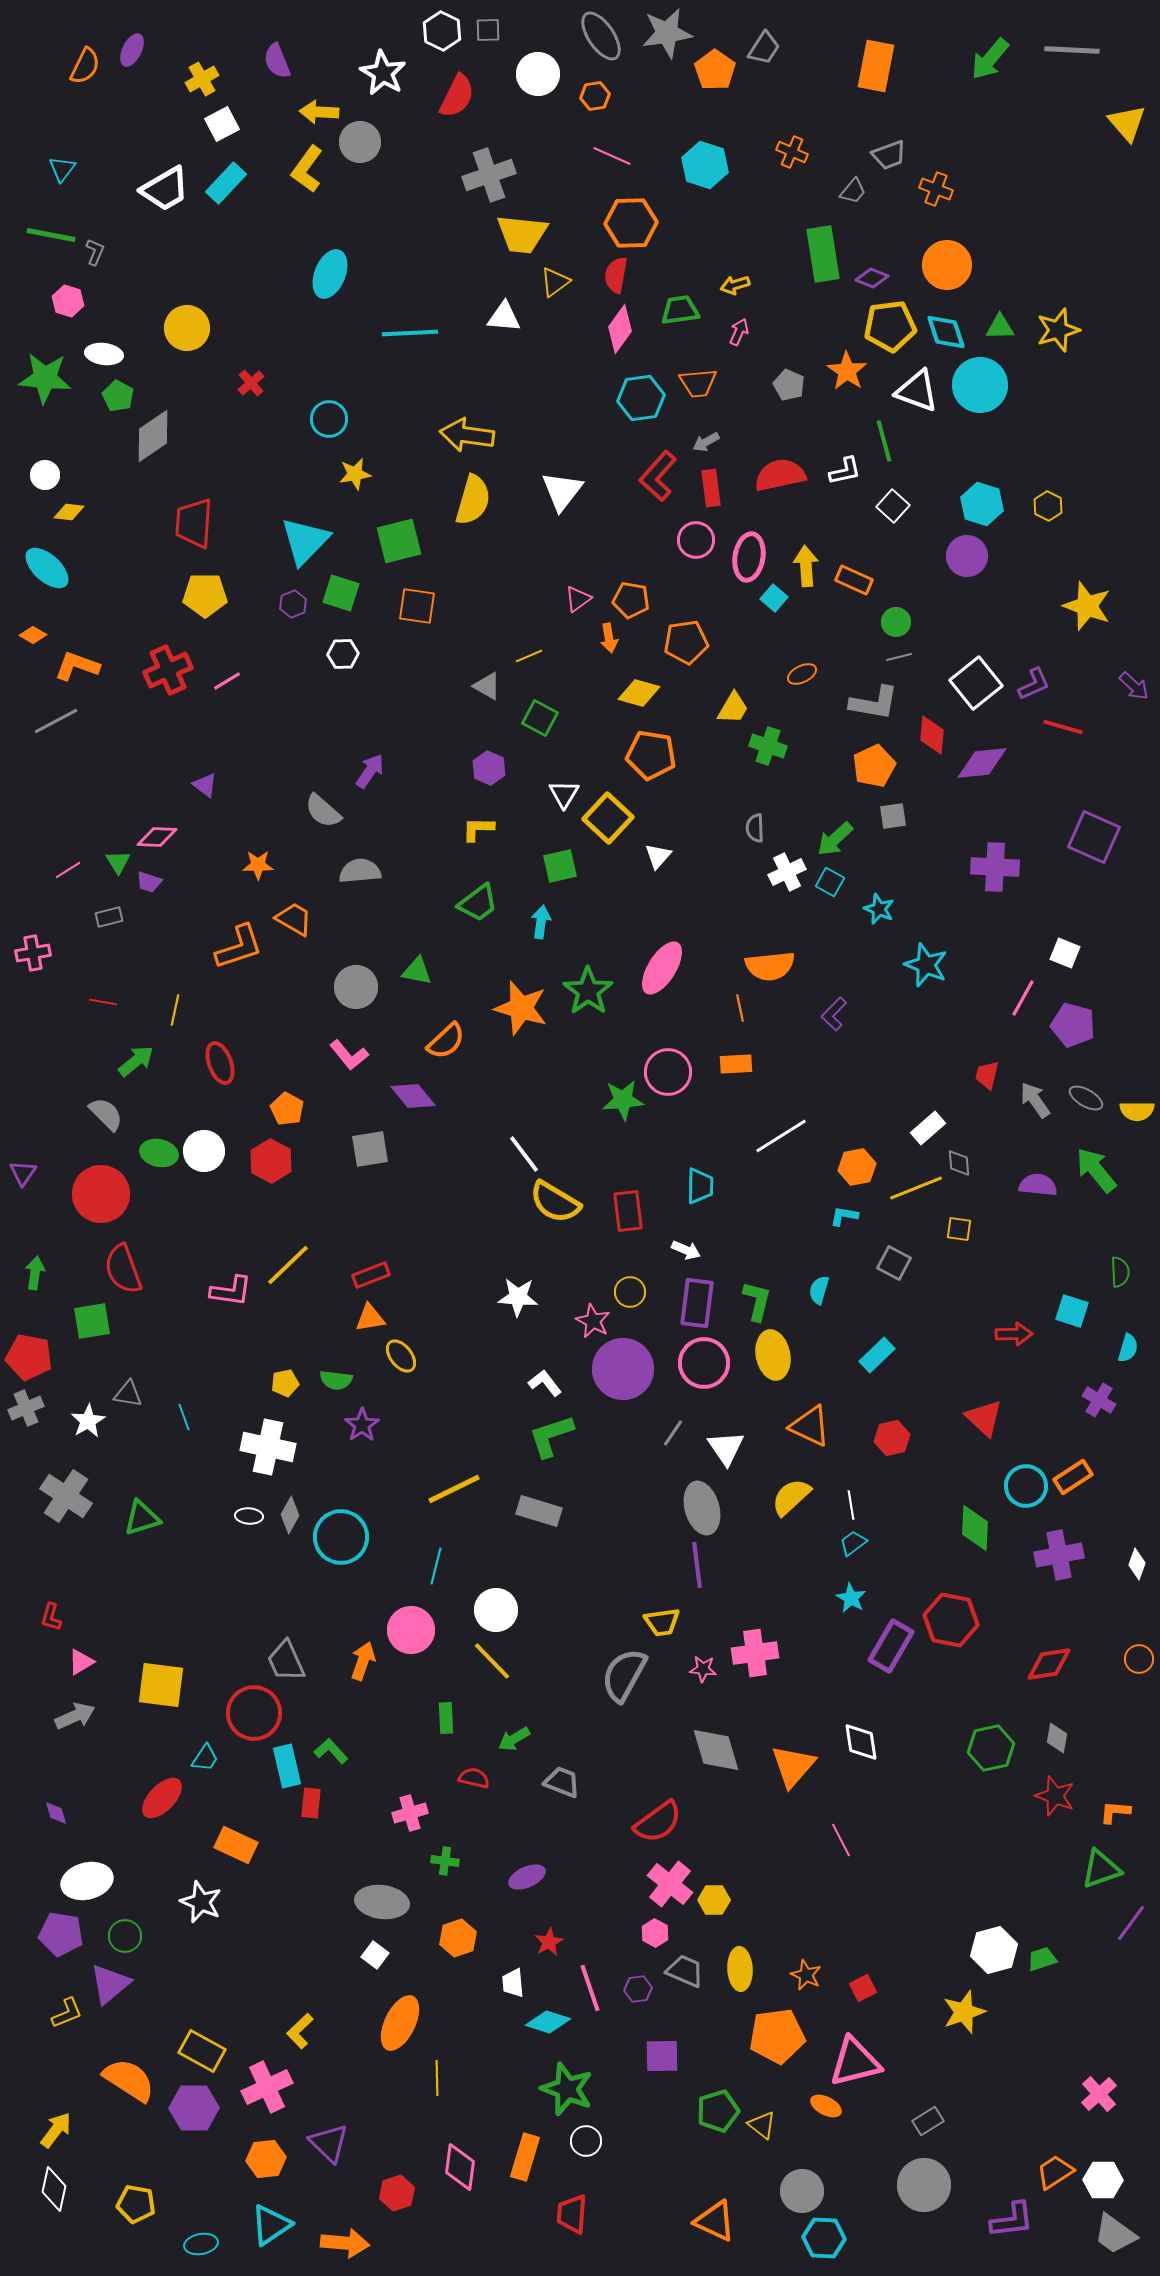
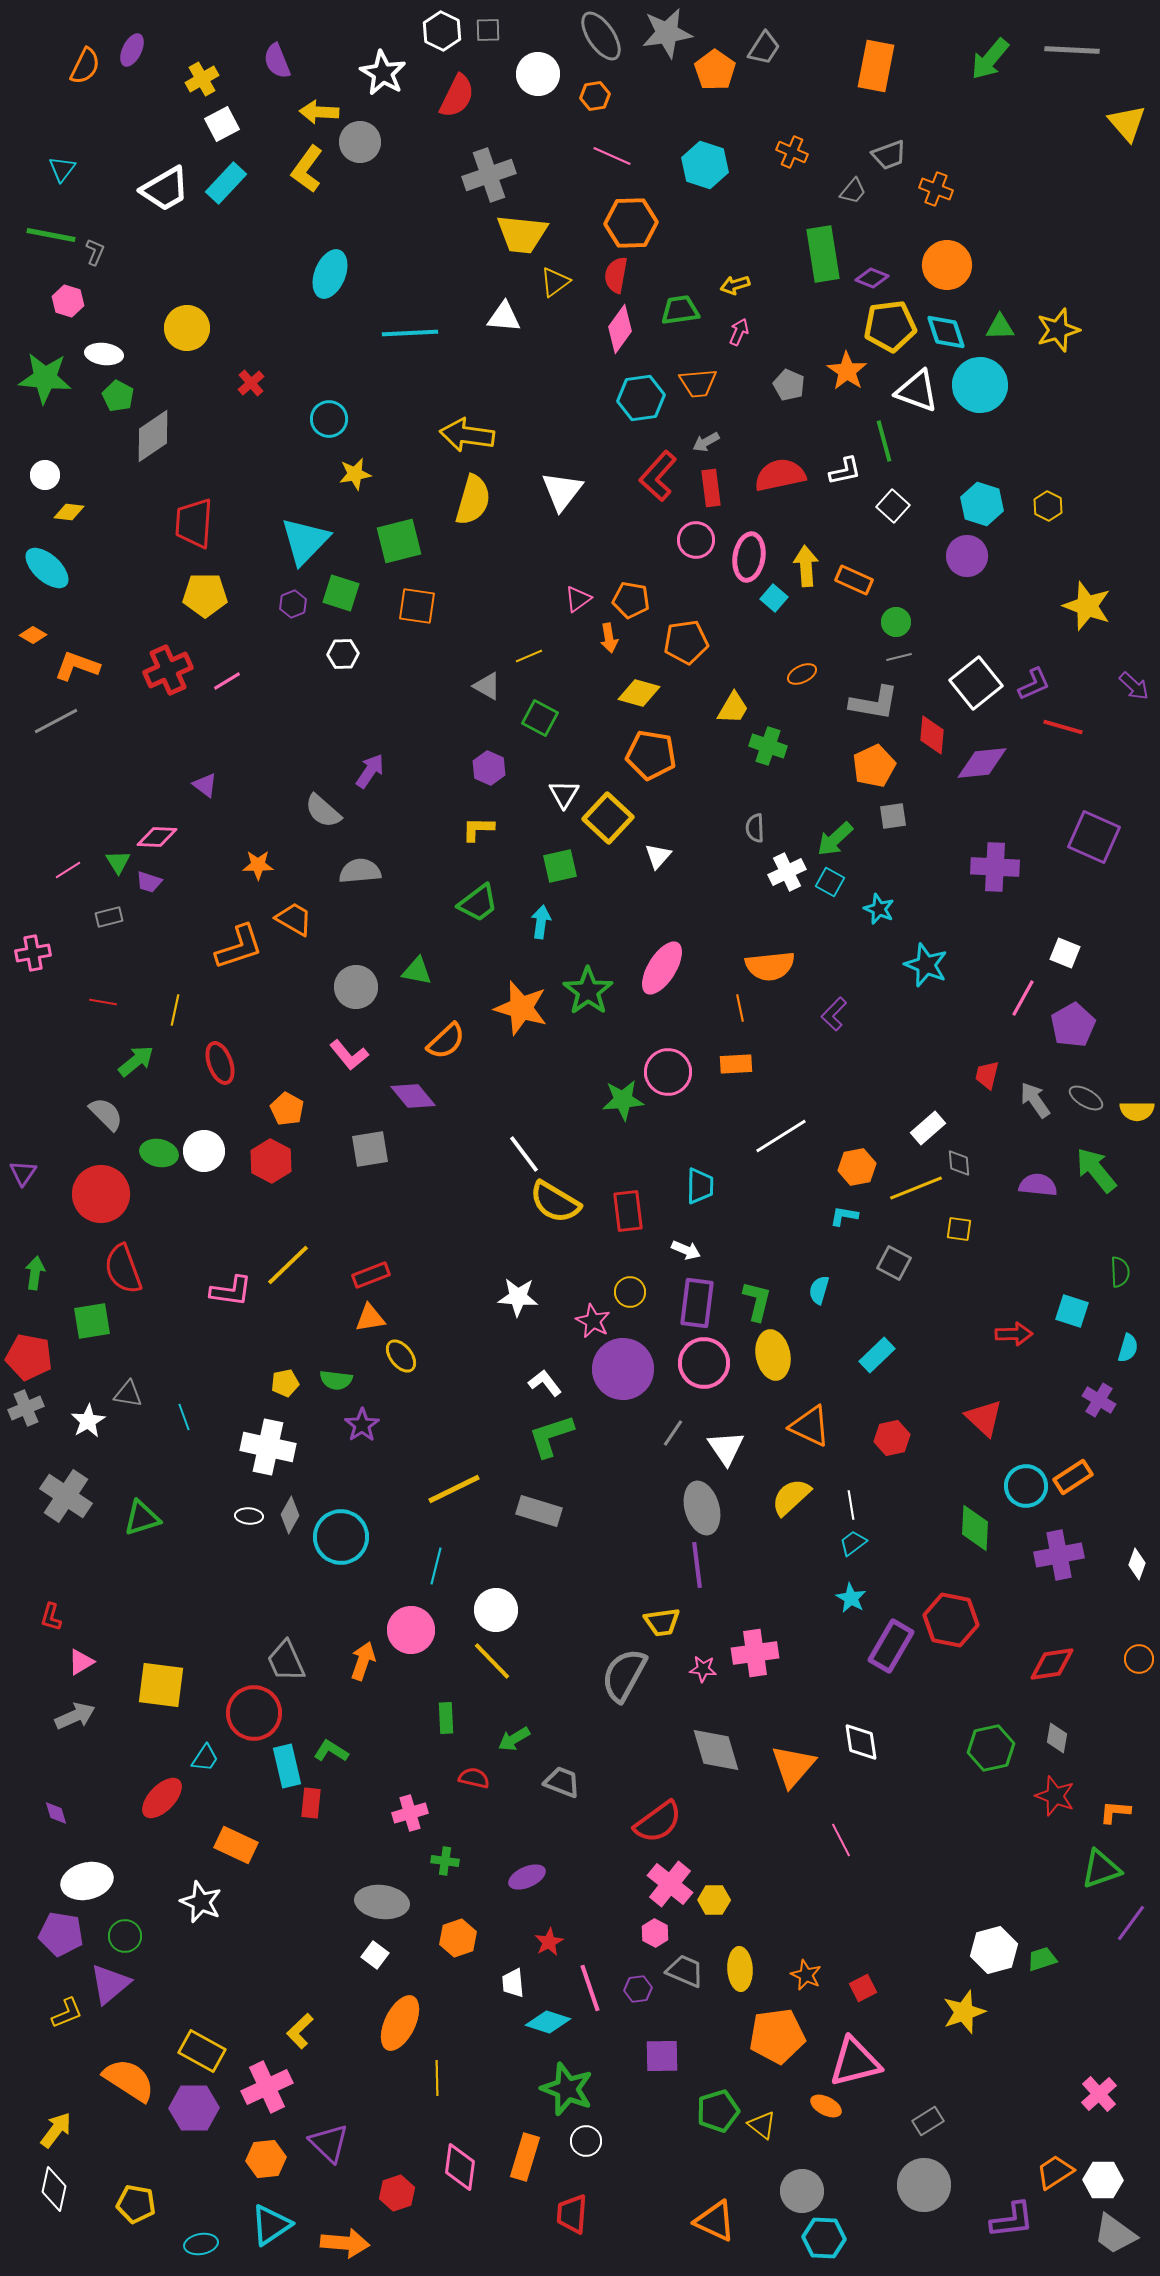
purple pentagon at (1073, 1025): rotated 27 degrees clockwise
red diamond at (1049, 1664): moved 3 px right
green L-shape at (331, 1751): rotated 16 degrees counterclockwise
